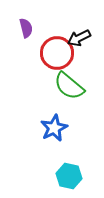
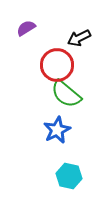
purple semicircle: rotated 108 degrees counterclockwise
red circle: moved 12 px down
green semicircle: moved 3 px left, 8 px down
blue star: moved 3 px right, 2 px down
